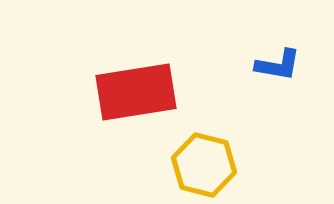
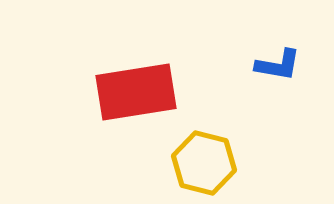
yellow hexagon: moved 2 px up
